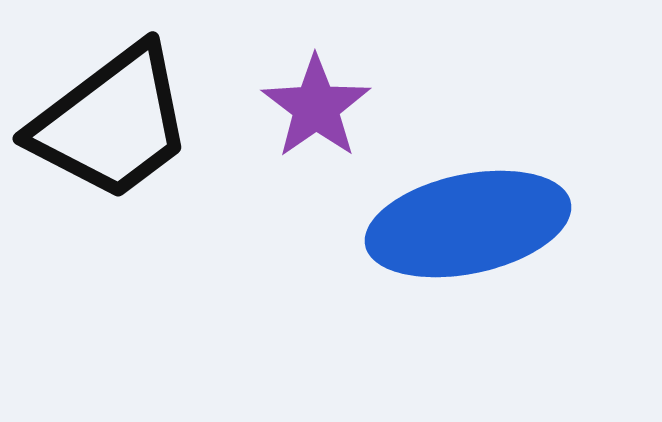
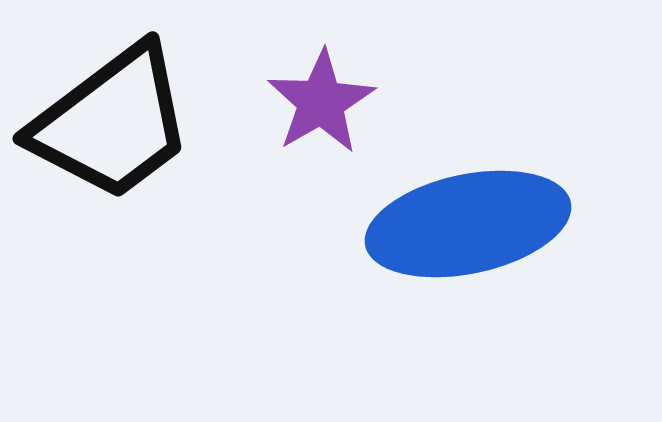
purple star: moved 5 px right, 5 px up; rotated 5 degrees clockwise
